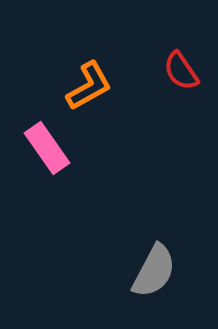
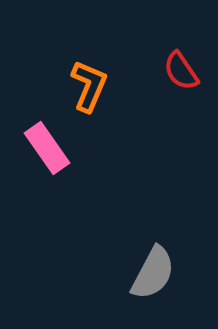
orange L-shape: rotated 38 degrees counterclockwise
gray semicircle: moved 1 px left, 2 px down
